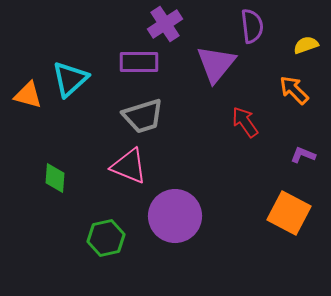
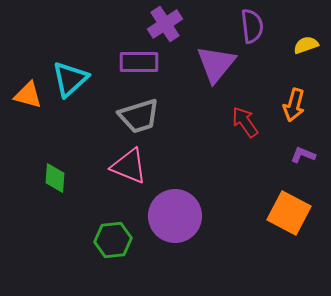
orange arrow: moved 15 px down; rotated 120 degrees counterclockwise
gray trapezoid: moved 4 px left
green hexagon: moved 7 px right, 2 px down; rotated 6 degrees clockwise
